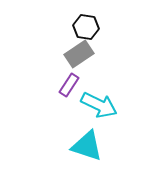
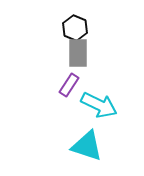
black hexagon: moved 11 px left, 1 px down; rotated 15 degrees clockwise
gray rectangle: moved 1 px left, 1 px up; rotated 56 degrees counterclockwise
